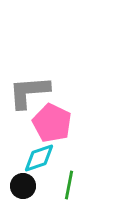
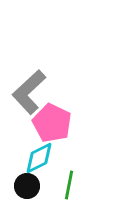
gray L-shape: rotated 39 degrees counterclockwise
cyan diamond: rotated 8 degrees counterclockwise
black circle: moved 4 px right
